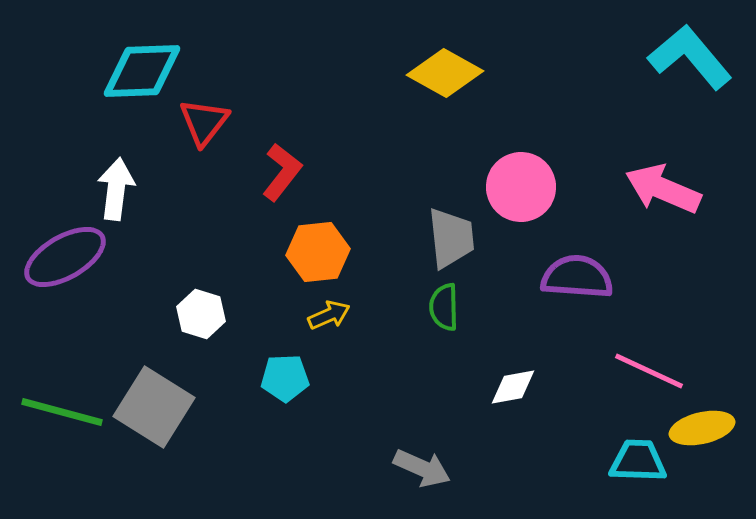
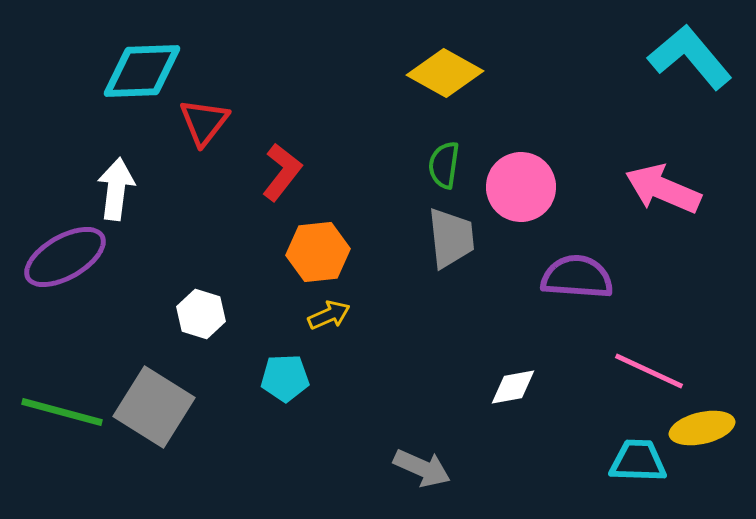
green semicircle: moved 142 px up; rotated 9 degrees clockwise
